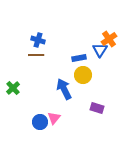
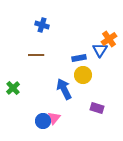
blue cross: moved 4 px right, 15 px up
blue circle: moved 3 px right, 1 px up
